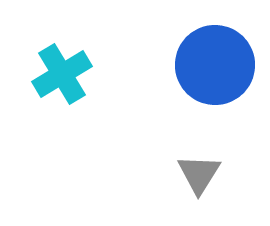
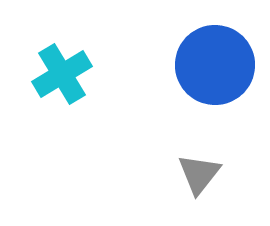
gray triangle: rotated 6 degrees clockwise
